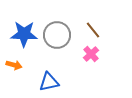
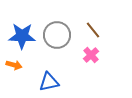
blue star: moved 2 px left, 2 px down
pink cross: moved 1 px down
